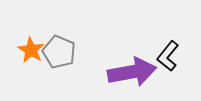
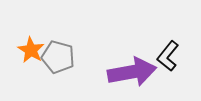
gray pentagon: moved 1 px left, 5 px down; rotated 8 degrees counterclockwise
